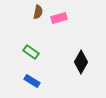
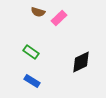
brown semicircle: rotated 96 degrees clockwise
pink rectangle: rotated 28 degrees counterclockwise
black diamond: rotated 35 degrees clockwise
